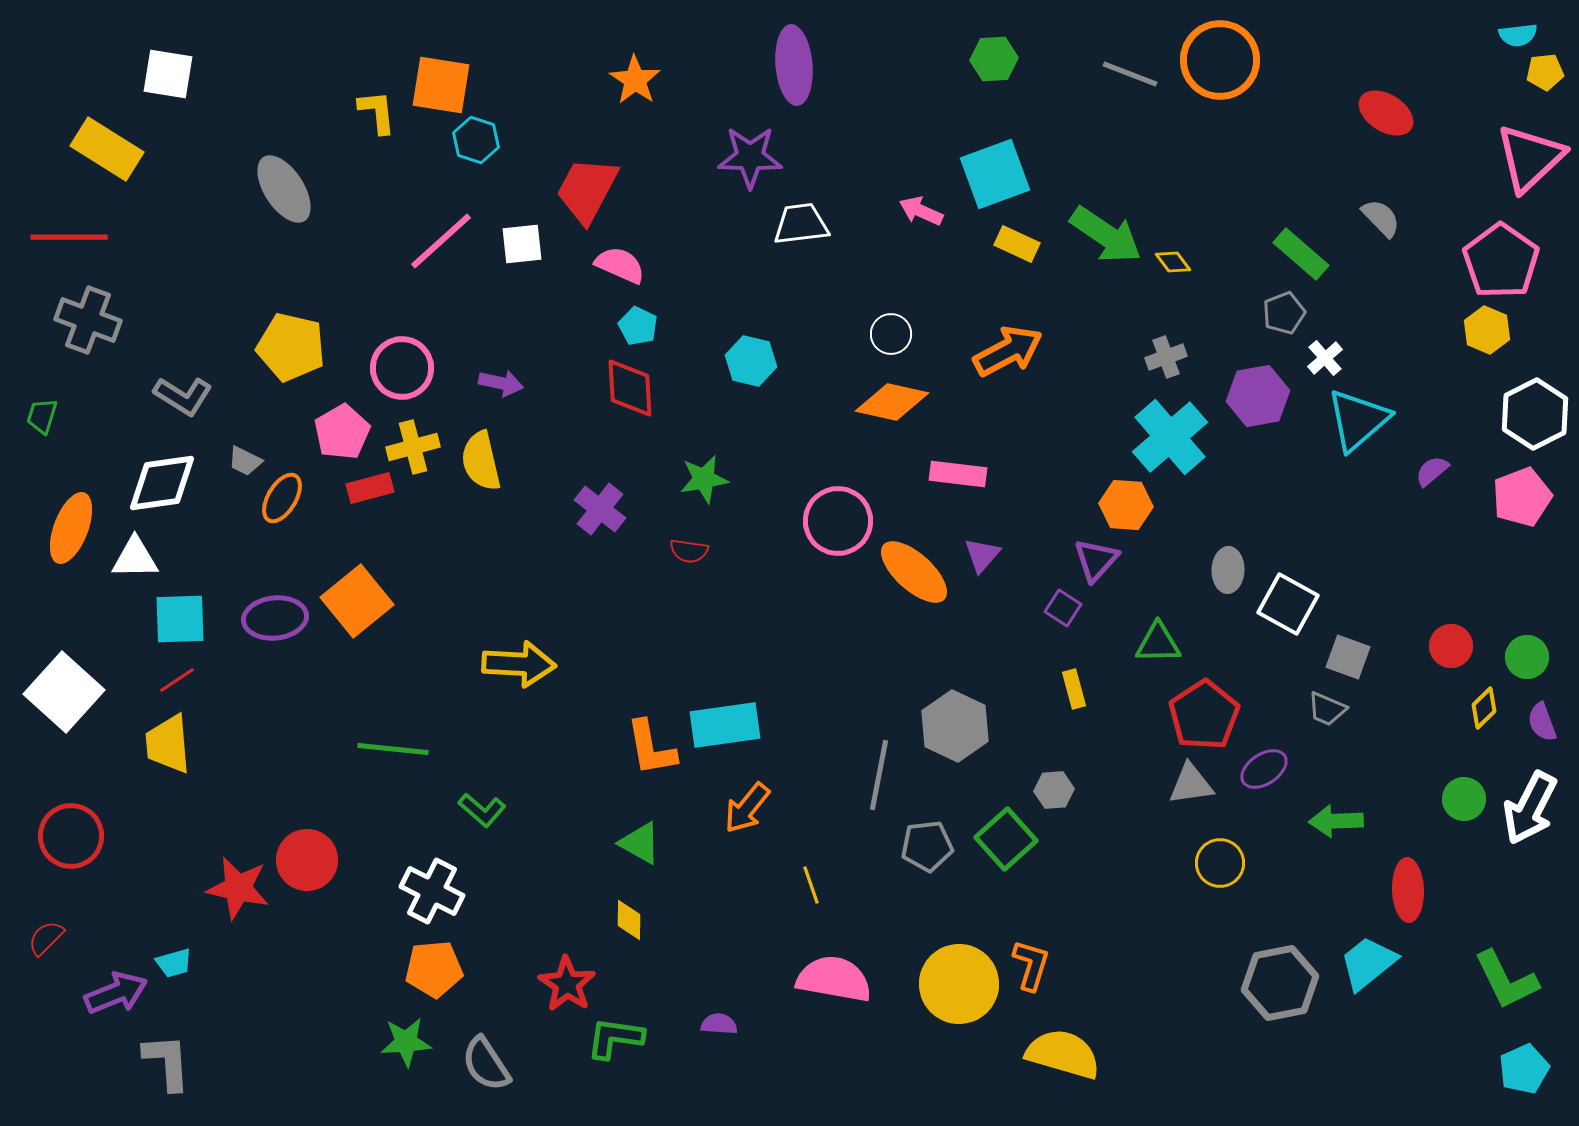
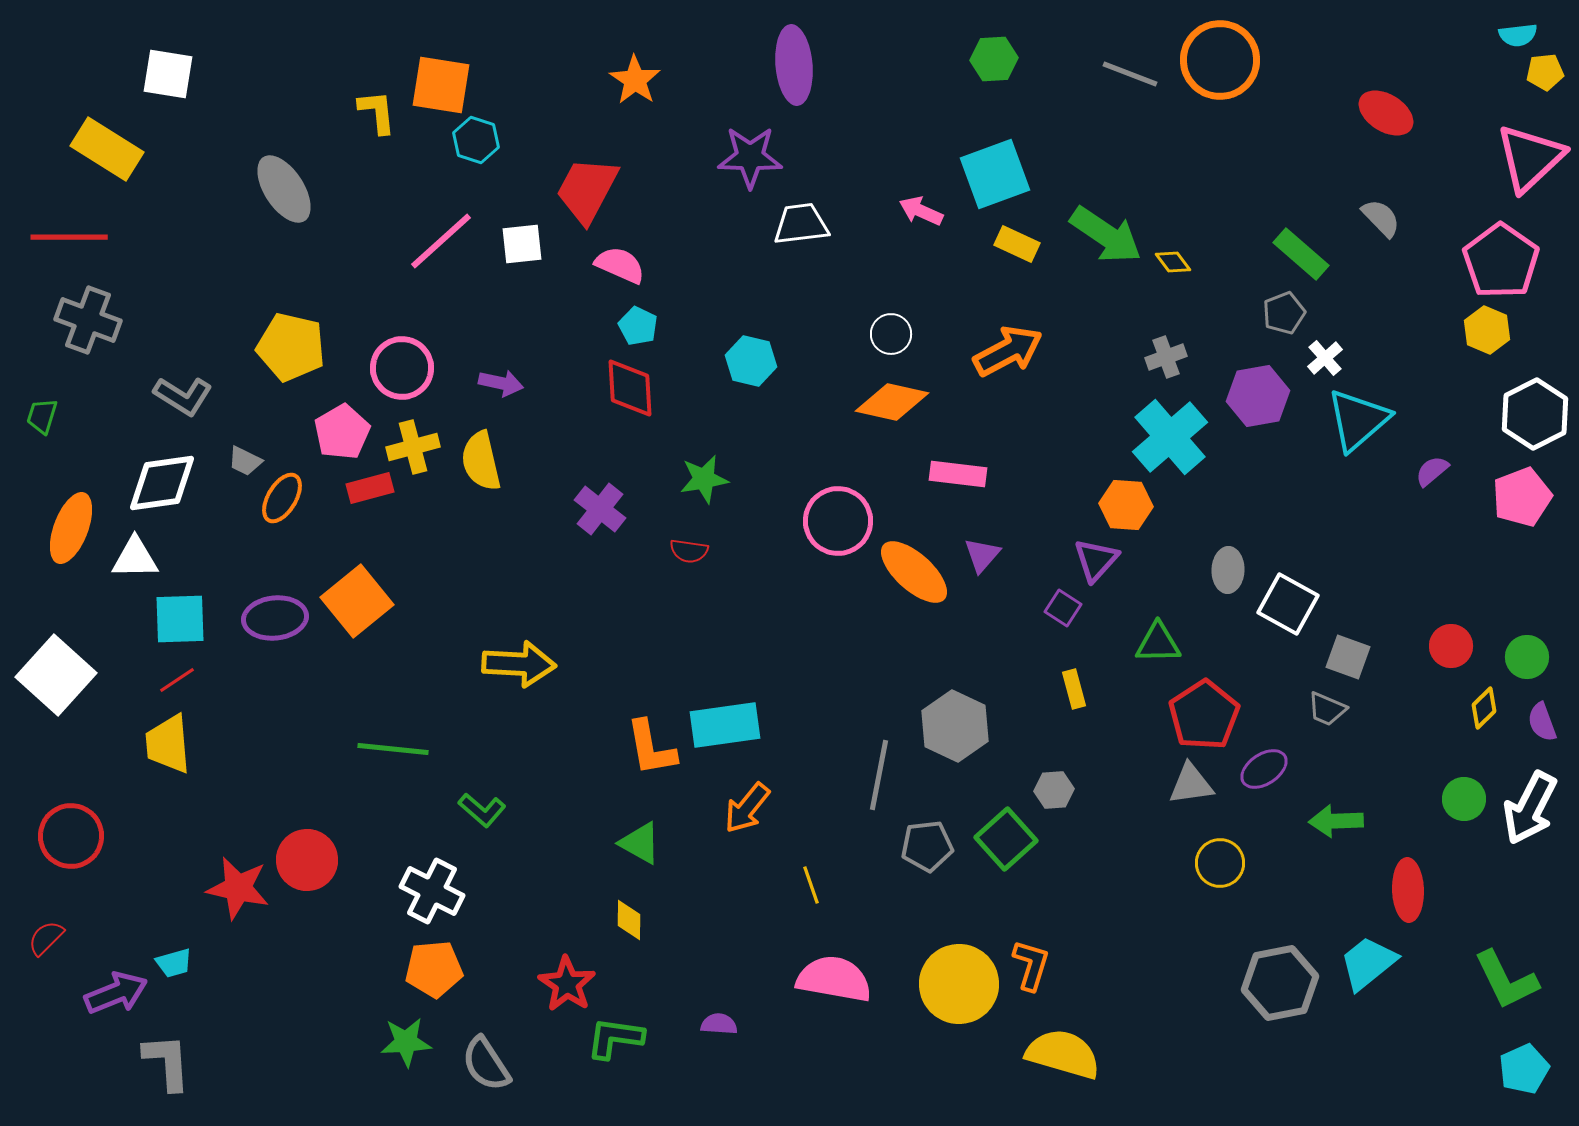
white square at (64, 692): moved 8 px left, 17 px up
